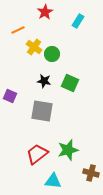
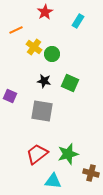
orange line: moved 2 px left
green star: moved 4 px down
